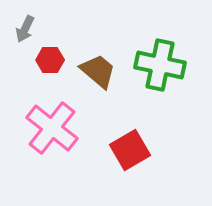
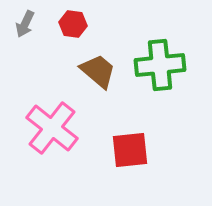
gray arrow: moved 5 px up
red hexagon: moved 23 px right, 36 px up; rotated 8 degrees clockwise
green cross: rotated 18 degrees counterclockwise
red square: rotated 24 degrees clockwise
